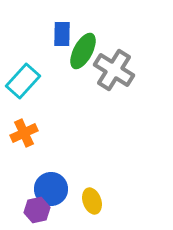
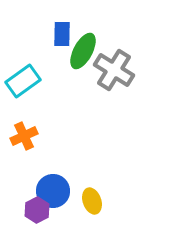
cyan rectangle: rotated 12 degrees clockwise
orange cross: moved 3 px down
blue circle: moved 2 px right, 2 px down
purple hexagon: rotated 15 degrees counterclockwise
